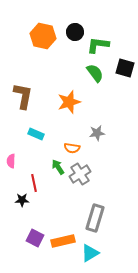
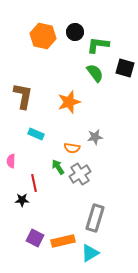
gray star: moved 2 px left, 4 px down
